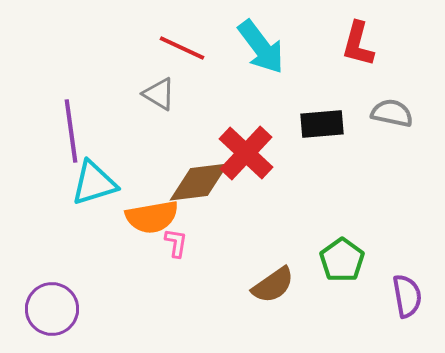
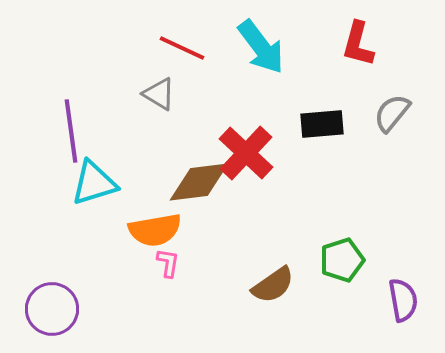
gray semicircle: rotated 63 degrees counterclockwise
orange semicircle: moved 3 px right, 13 px down
pink L-shape: moved 8 px left, 20 px down
green pentagon: rotated 18 degrees clockwise
purple semicircle: moved 4 px left, 4 px down
